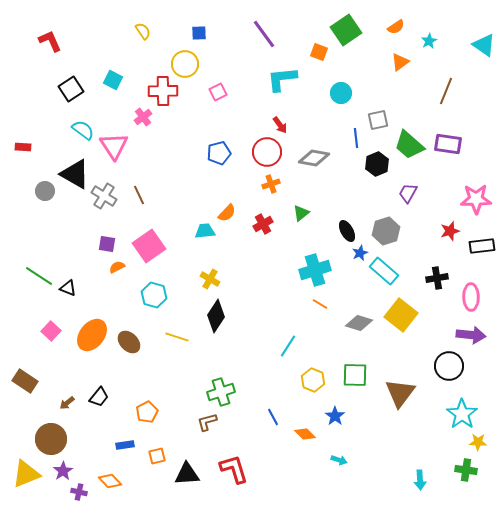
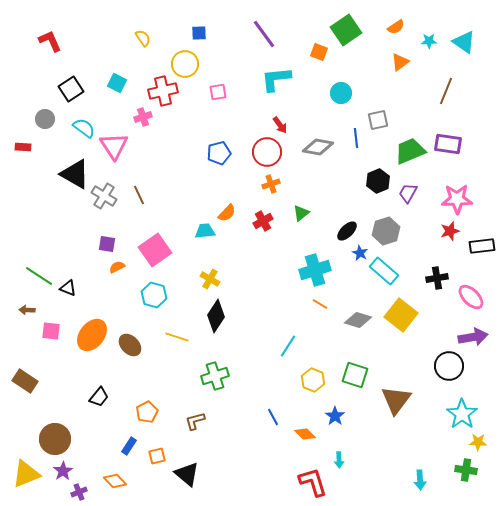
yellow semicircle at (143, 31): moved 7 px down
cyan star at (429, 41): rotated 28 degrees clockwise
cyan triangle at (484, 45): moved 20 px left, 3 px up
cyan L-shape at (282, 79): moved 6 px left
cyan square at (113, 80): moved 4 px right, 3 px down
red cross at (163, 91): rotated 12 degrees counterclockwise
pink square at (218, 92): rotated 18 degrees clockwise
pink cross at (143, 117): rotated 18 degrees clockwise
cyan semicircle at (83, 130): moved 1 px right, 2 px up
green trapezoid at (409, 145): moved 1 px right, 6 px down; rotated 116 degrees clockwise
gray diamond at (314, 158): moved 4 px right, 11 px up
black hexagon at (377, 164): moved 1 px right, 17 px down
gray circle at (45, 191): moved 72 px up
pink star at (476, 199): moved 19 px left
red cross at (263, 224): moved 3 px up
black ellipse at (347, 231): rotated 75 degrees clockwise
pink square at (149, 246): moved 6 px right, 4 px down
blue star at (360, 253): rotated 21 degrees counterclockwise
pink ellipse at (471, 297): rotated 44 degrees counterclockwise
gray diamond at (359, 323): moved 1 px left, 3 px up
pink square at (51, 331): rotated 36 degrees counterclockwise
purple arrow at (471, 335): moved 2 px right, 2 px down; rotated 16 degrees counterclockwise
brown ellipse at (129, 342): moved 1 px right, 3 px down
green square at (355, 375): rotated 16 degrees clockwise
green cross at (221, 392): moved 6 px left, 16 px up
brown triangle at (400, 393): moved 4 px left, 7 px down
brown arrow at (67, 403): moved 40 px left, 93 px up; rotated 42 degrees clockwise
brown L-shape at (207, 422): moved 12 px left, 1 px up
brown circle at (51, 439): moved 4 px right
blue rectangle at (125, 445): moved 4 px right, 1 px down; rotated 48 degrees counterclockwise
cyan arrow at (339, 460): rotated 70 degrees clockwise
red L-shape at (234, 469): moved 79 px right, 13 px down
black triangle at (187, 474): rotated 44 degrees clockwise
orange diamond at (110, 481): moved 5 px right
purple cross at (79, 492): rotated 35 degrees counterclockwise
